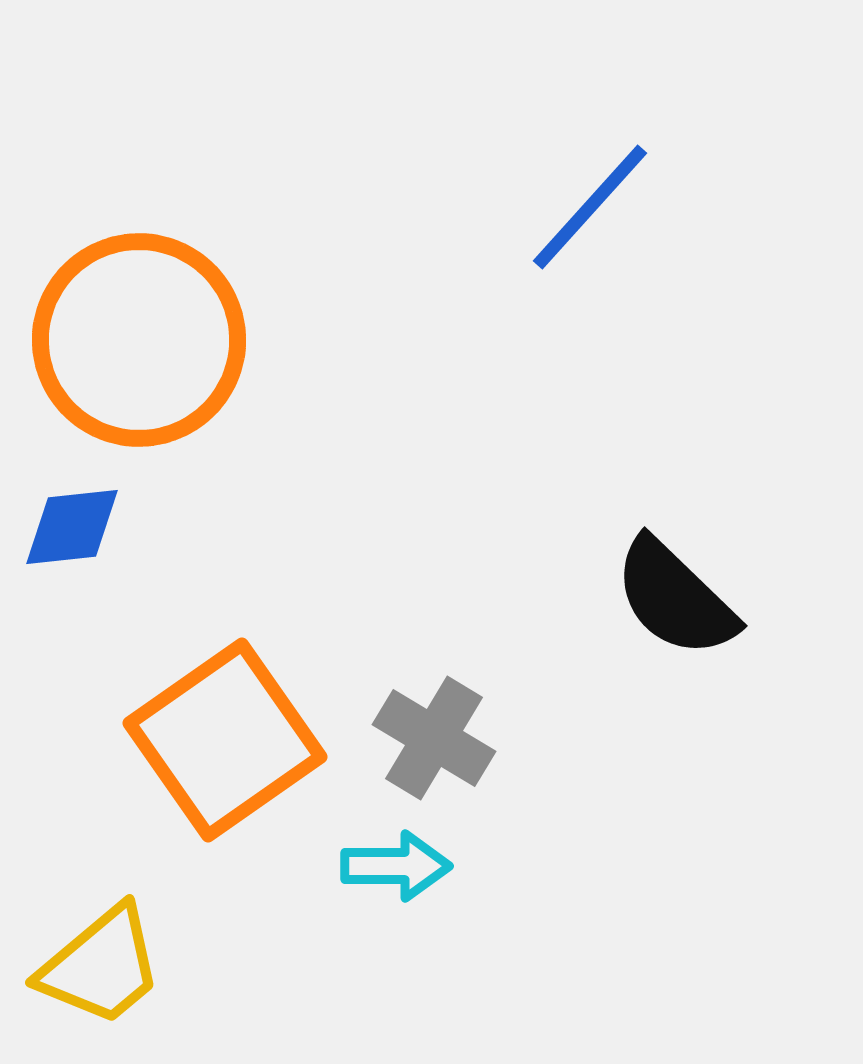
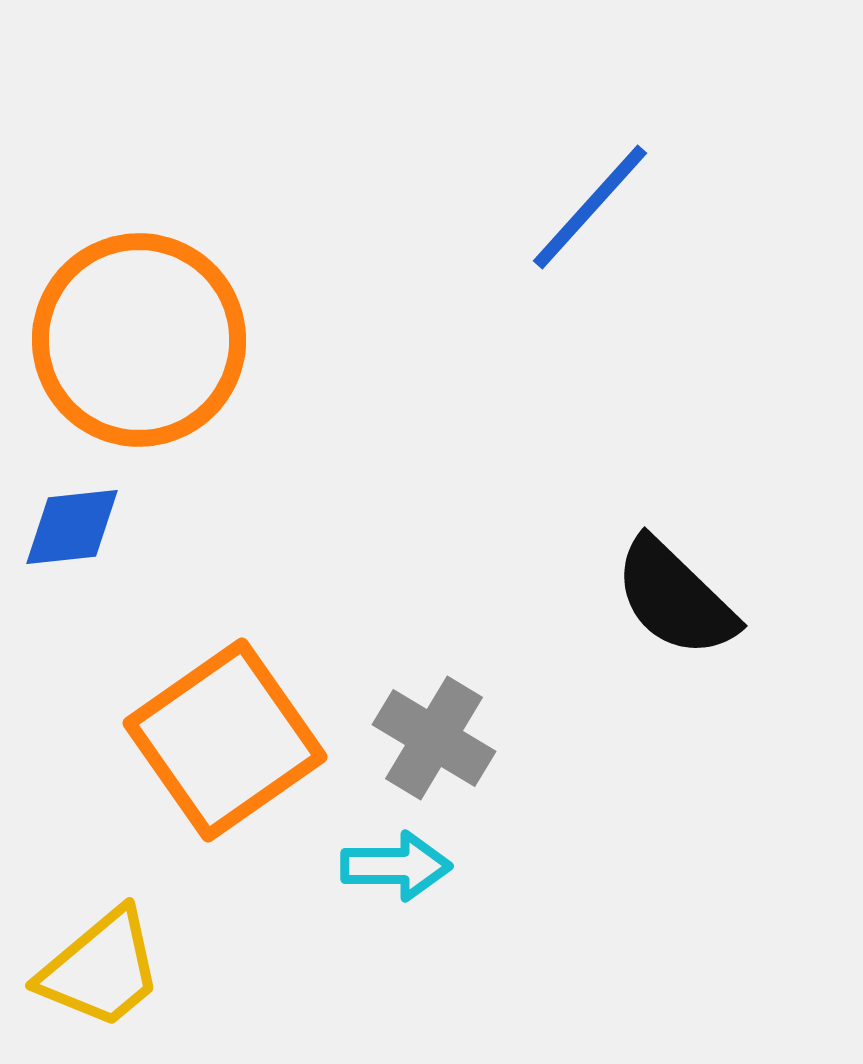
yellow trapezoid: moved 3 px down
